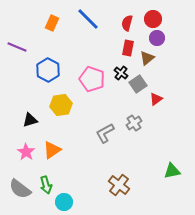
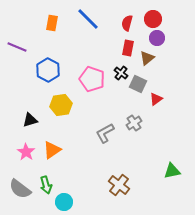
orange rectangle: rotated 14 degrees counterclockwise
gray square: rotated 30 degrees counterclockwise
